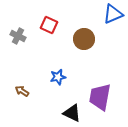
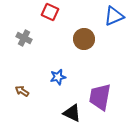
blue triangle: moved 1 px right, 2 px down
red square: moved 1 px right, 13 px up
gray cross: moved 6 px right, 2 px down
